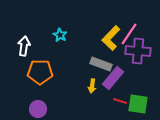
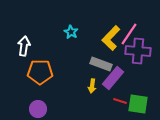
cyan star: moved 11 px right, 3 px up
